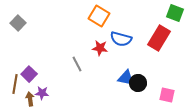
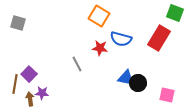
gray square: rotated 28 degrees counterclockwise
